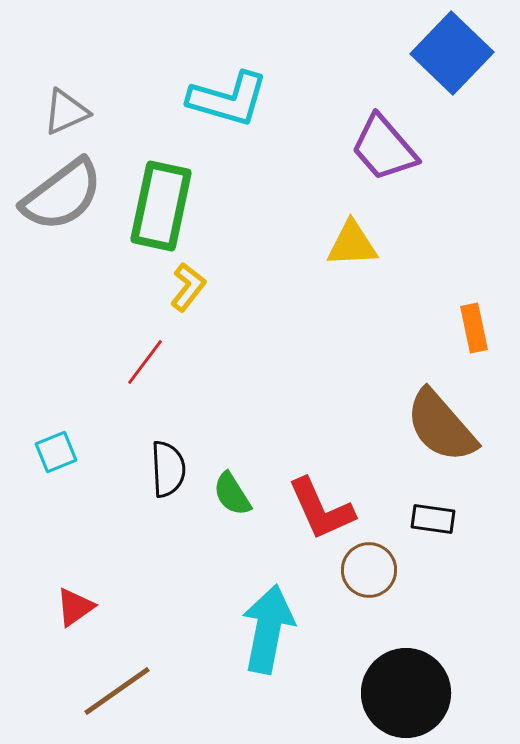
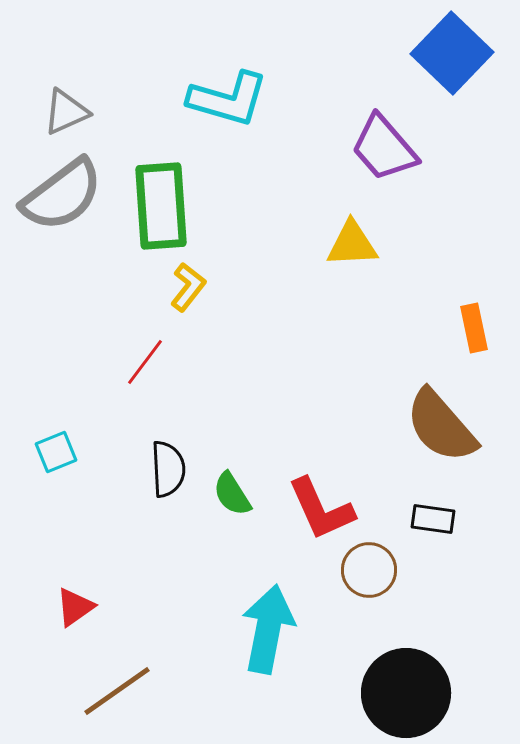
green rectangle: rotated 16 degrees counterclockwise
